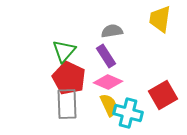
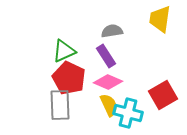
green triangle: rotated 25 degrees clockwise
gray rectangle: moved 7 px left, 1 px down
